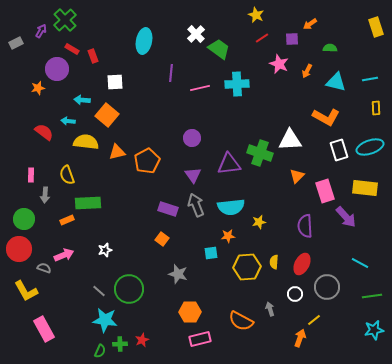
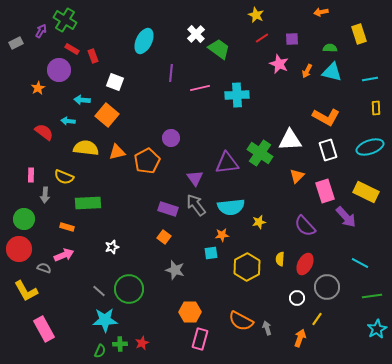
green cross at (65, 20): rotated 15 degrees counterclockwise
orange arrow at (310, 24): moved 11 px right, 12 px up; rotated 24 degrees clockwise
yellow rectangle at (376, 27): moved 17 px left, 7 px down
cyan ellipse at (144, 41): rotated 15 degrees clockwise
purple circle at (57, 69): moved 2 px right, 1 px down
white square at (115, 82): rotated 24 degrees clockwise
cyan triangle at (336, 82): moved 4 px left, 10 px up
cyan cross at (237, 84): moved 11 px down
orange star at (38, 88): rotated 16 degrees counterclockwise
purple circle at (192, 138): moved 21 px left
yellow semicircle at (86, 142): moved 6 px down
white rectangle at (339, 150): moved 11 px left
green cross at (260, 153): rotated 15 degrees clockwise
purple triangle at (229, 164): moved 2 px left, 1 px up
yellow semicircle at (67, 175): moved 3 px left, 2 px down; rotated 48 degrees counterclockwise
purple triangle at (193, 175): moved 2 px right, 3 px down
yellow rectangle at (365, 188): moved 1 px right, 4 px down; rotated 20 degrees clockwise
gray arrow at (196, 205): rotated 15 degrees counterclockwise
orange rectangle at (67, 220): moved 7 px down; rotated 40 degrees clockwise
purple semicircle at (305, 226): rotated 40 degrees counterclockwise
orange star at (228, 236): moved 6 px left, 1 px up
orange square at (162, 239): moved 2 px right, 2 px up
white star at (105, 250): moved 7 px right, 3 px up
yellow semicircle at (274, 262): moved 6 px right, 3 px up
red ellipse at (302, 264): moved 3 px right
yellow hexagon at (247, 267): rotated 24 degrees counterclockwise
gray star at (178, 274): moved 3 px left, 4 px up
white circle at (295, 294): moved 2 px right, 4 px down
gray arrow at (270, 309): moved 3 px left, 19 px down
cyan star at (105, 320): rotated 10 degrees counterclockwise
yellow line at (314, 320): moved 3 px right, 1 px up; rotated 16 degrees counterclockwise
cyan star at (374, 330): moved 3 px right, 1 px up; rotated 18 degrees counterclockwise
pink rectangle at (200, 339): rotated 60 degrees counterclockwise
red star at (142, 340): moved 3 px down
